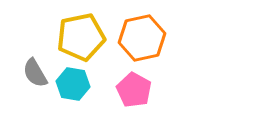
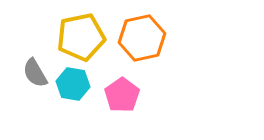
pink pentagon: moved 12 px left, 5 px down; rotated 8 degrees clockwise
